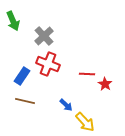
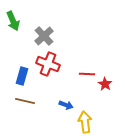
blue rectangle: rotated 18 degrees counterclockwise
blue arrow: rotated 24 degrees counterclockwise
yellow arrow: rotated 145 degrees counterclockwise
